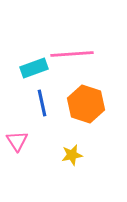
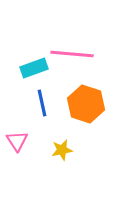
pink line: rotated 9 degrees clockwise
yellow star: moved 10 px left, 5 px up
